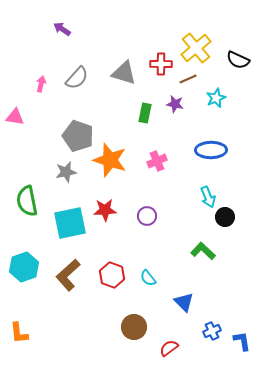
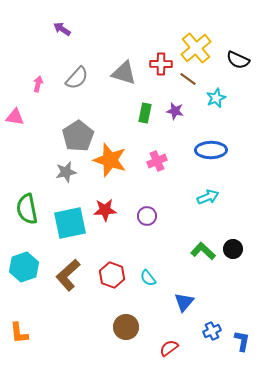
brown line: rotated 60 degrees clockwise
pink arrow: moved 3 px left
purple star: moved 7 px down
gray pentagon: rotated 20 degrees clockwise
cyan arrow: rotated 90 degrees counterclockwise
green semicircle: moved 8 px down
black circle: moved 8 px right, 32 px down
blue triangle: rotated 25 degrees clockwise
brown circle: moved 8 px left
blue L-shape: rotated 20 degrees clockwise
